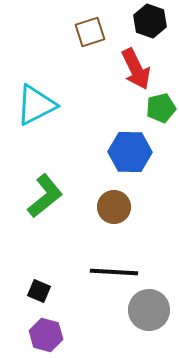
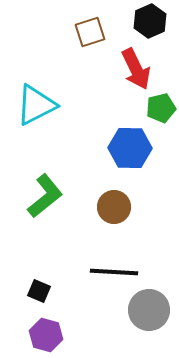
black hexagon: rotated 16 degrees clockwise
blue hexagon: moved 4 px up
